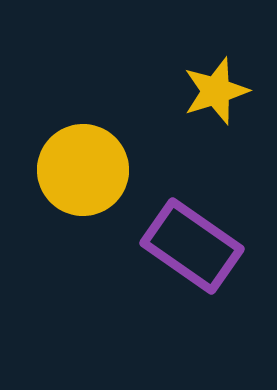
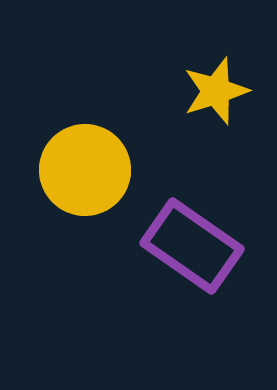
yellow circle: moved 2 px right
